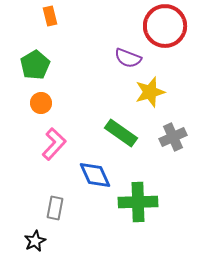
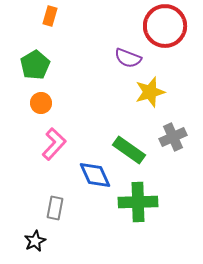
orange rectangle: rotated 30 degrees clockwise
green rectangle: moved 8 px right, 17 px down
